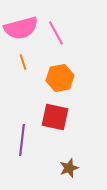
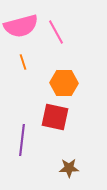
pink semicircle: moved 2 px up
pink line: moved 1 px up
orange hexagon: moved 4 px right, 5 px down; rotated 12 degrees clockwise
brown star: rotated 18 degrees clockwise
